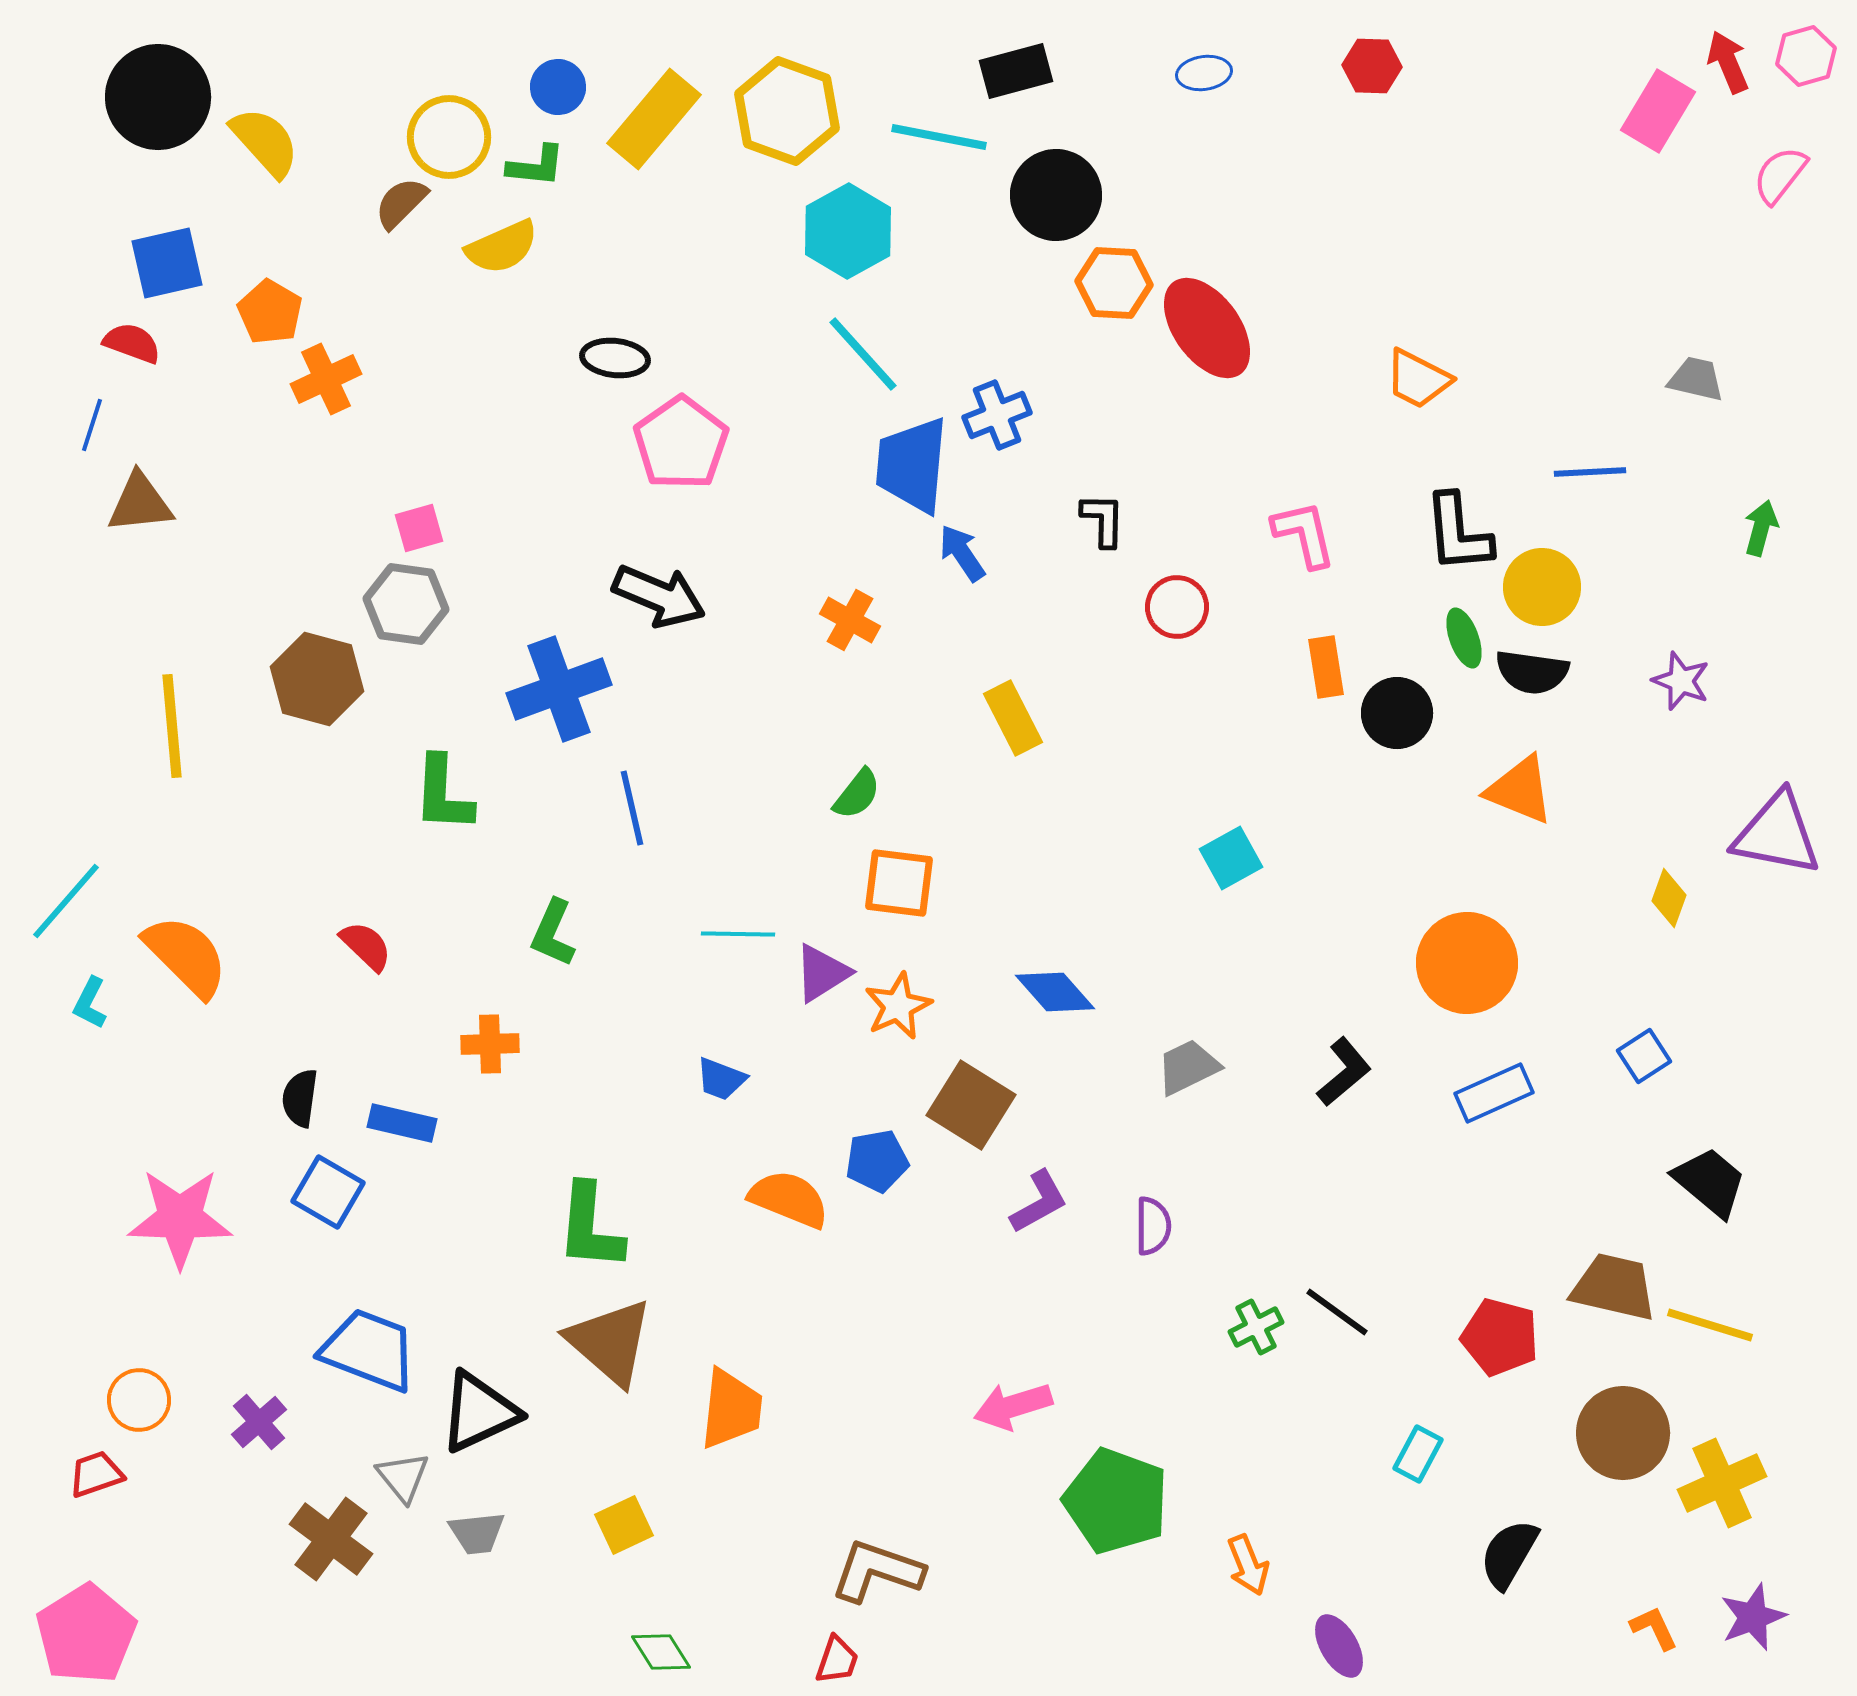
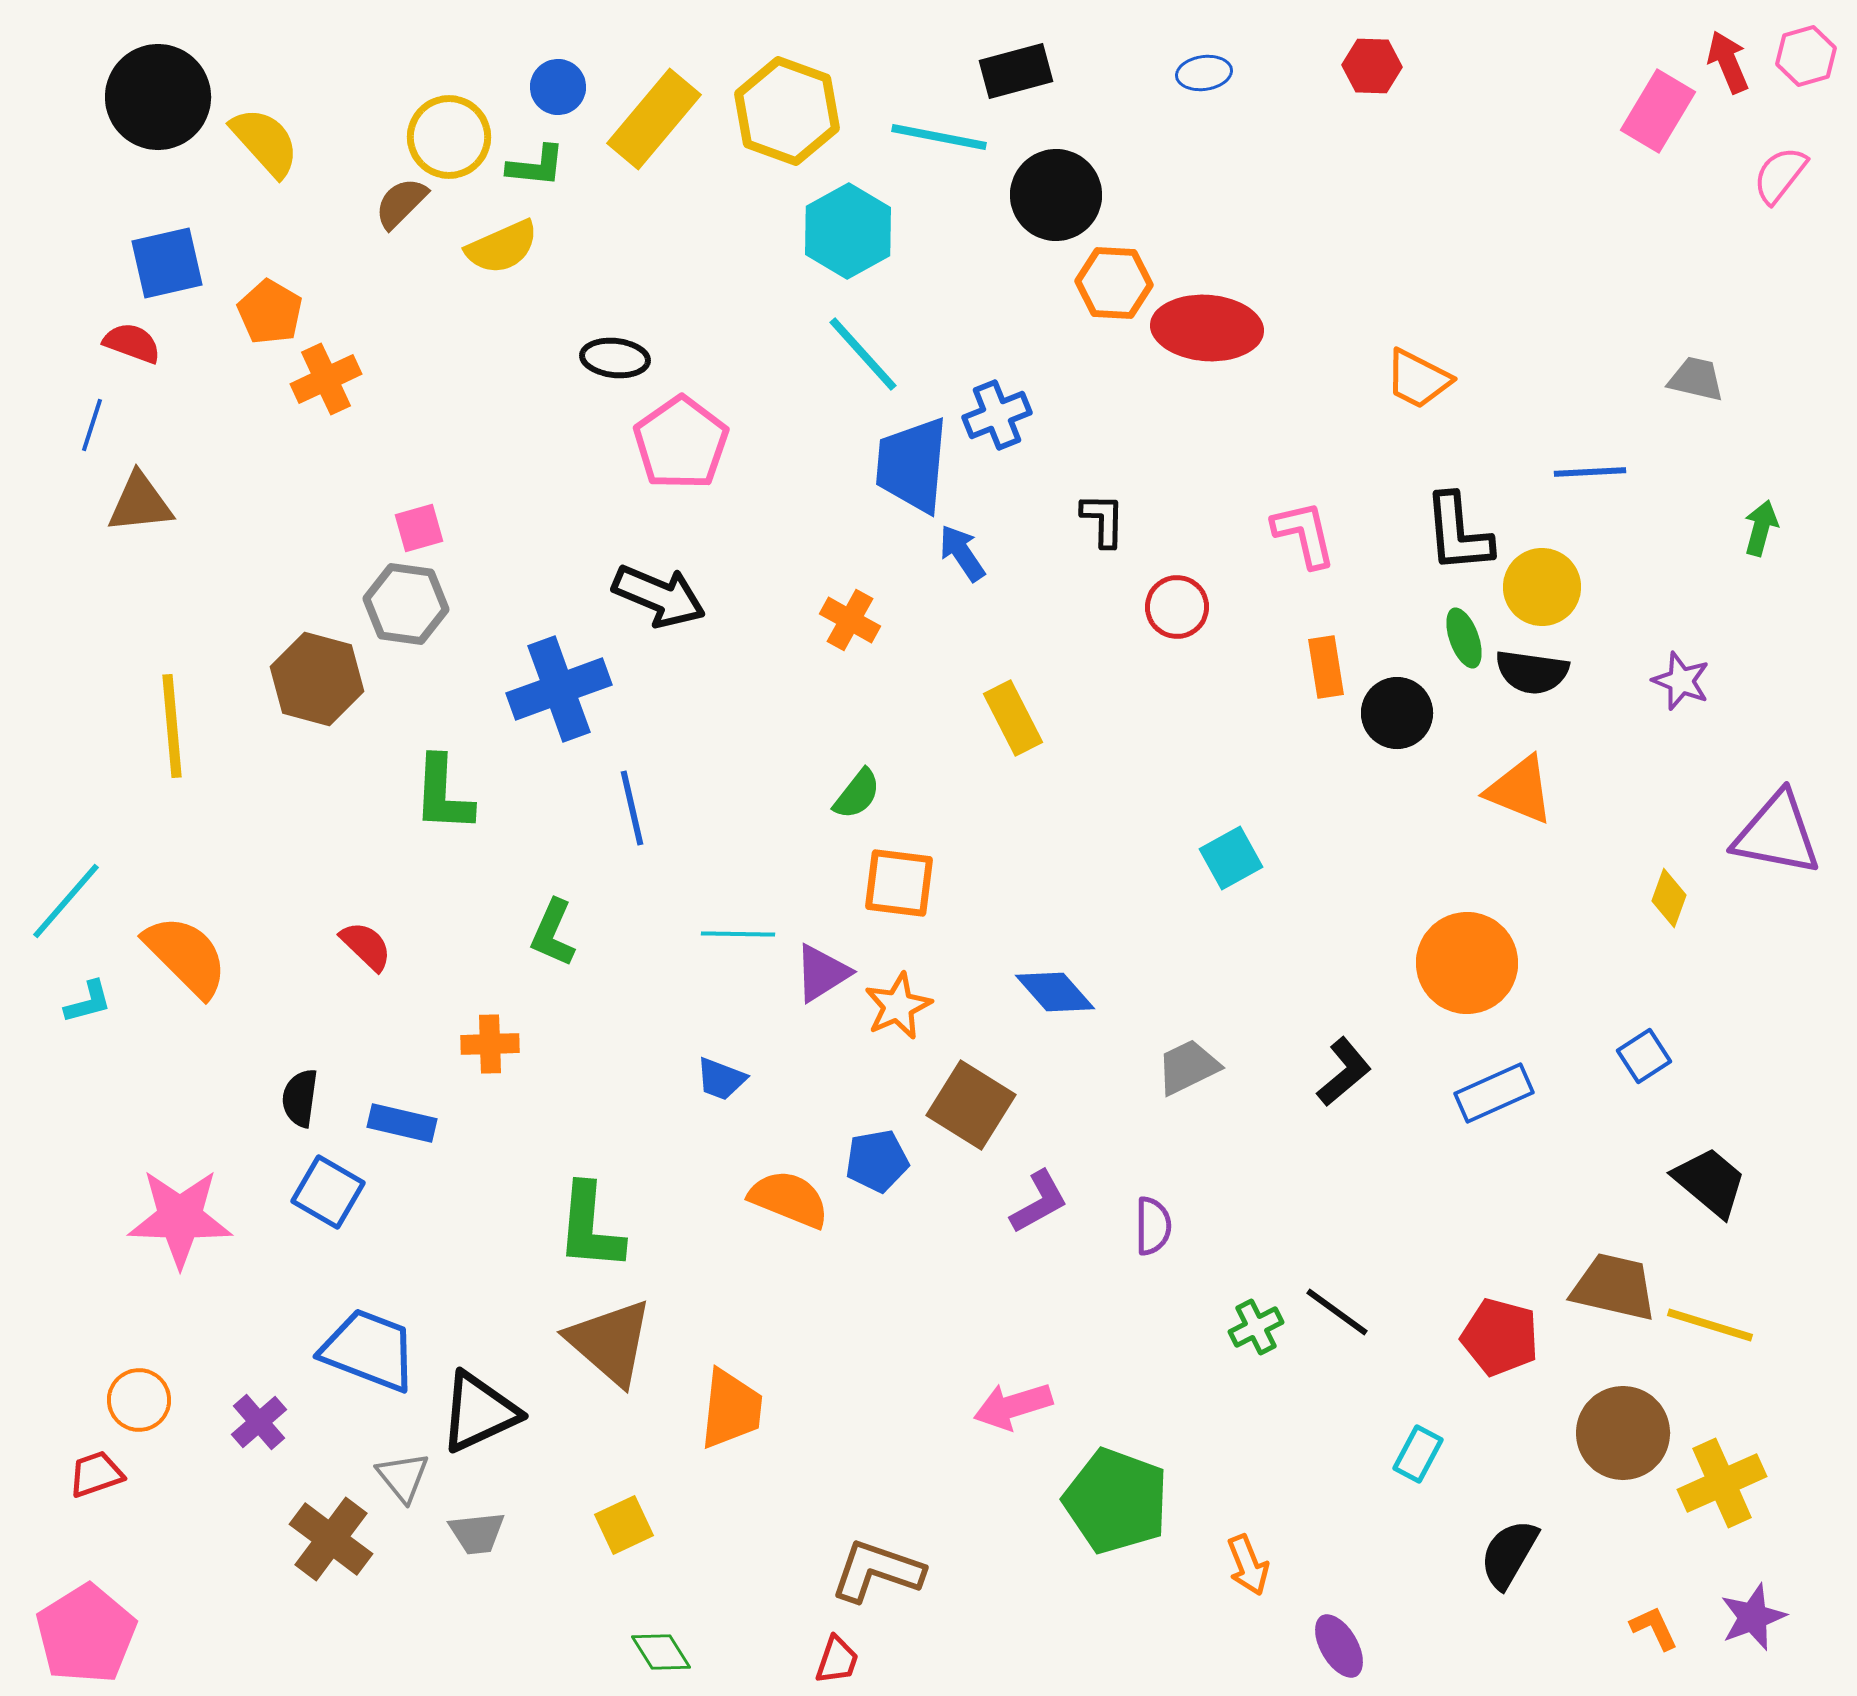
red ellipse at (1207, 328): rotated 50 degrees counterclockwise
cyan L-shape at (90, 1003): moved 2 px left, 1 px up; rotated 132 degrees counterclockwise
